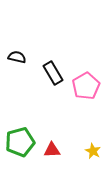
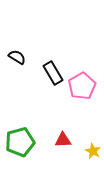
black semicircle: rotated 18 degrees clockwise
pink pentagon: moved 4 px left
red triangle: moved 11 px right, 10 px up
